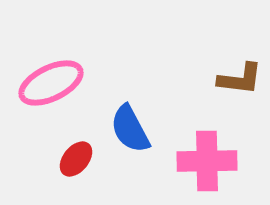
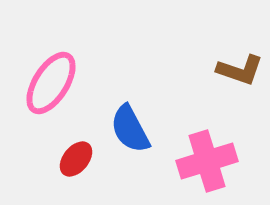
brown L-shape: moved 9 px up; rotated 12 degrees clockwise
pink ellipse: rotated 32 degrees counterclockwise
pink cross: rotated 16 degrees counterclockwise
